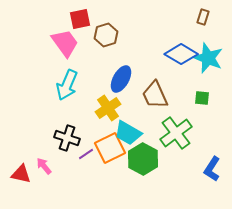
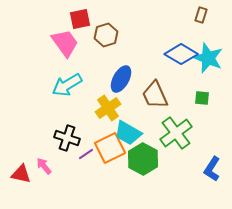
brown rectangle: moved 2 px left, 2 px up
cyan arrow: rotated 36 degrees clockwise
